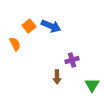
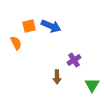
orange square: rotated 24 degrees clockwise
orange semicircle: moved 1 px right, 1 px up
purple cross: moved 2 px right; rotated 16 degrees counterclockwise
